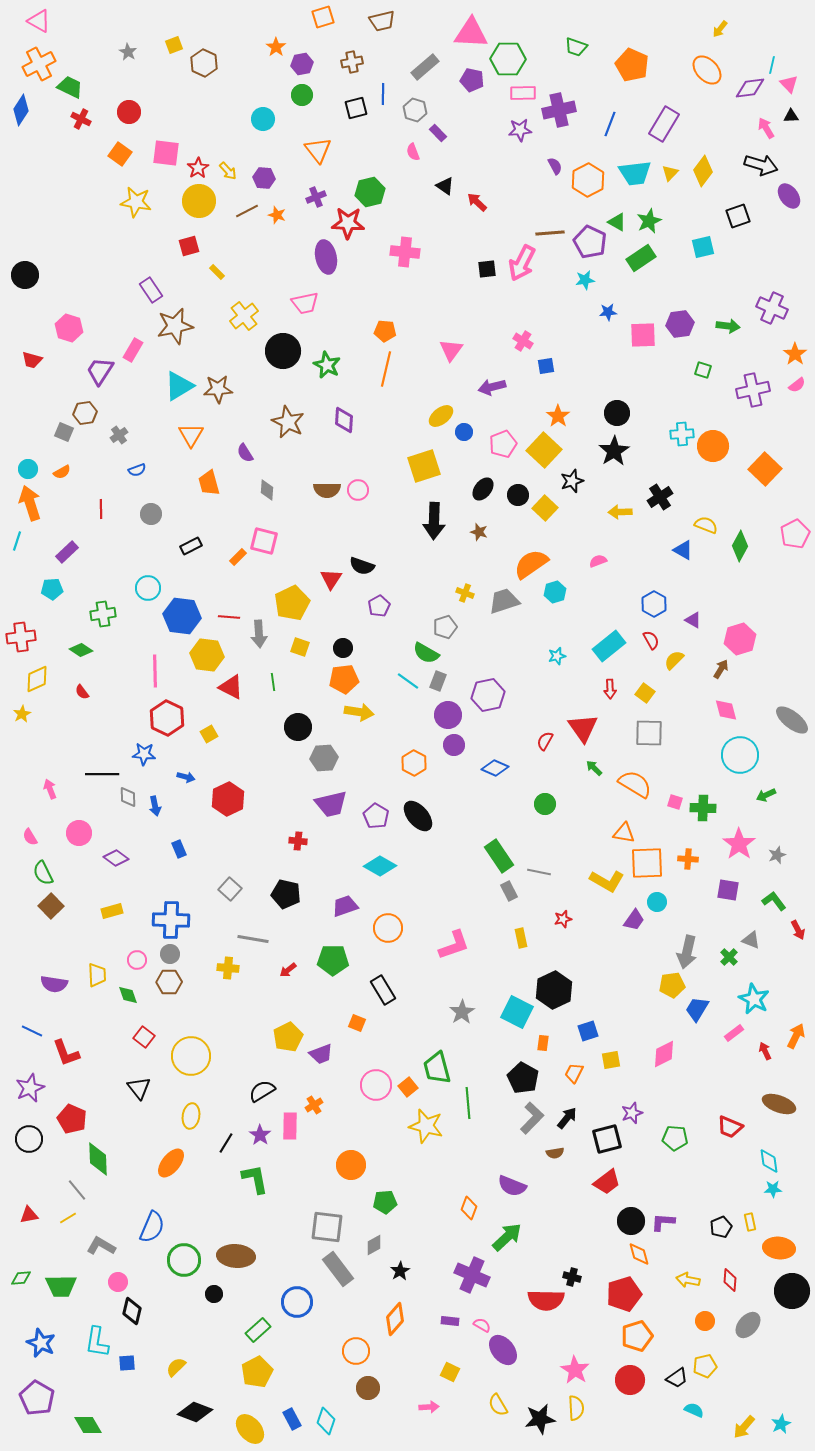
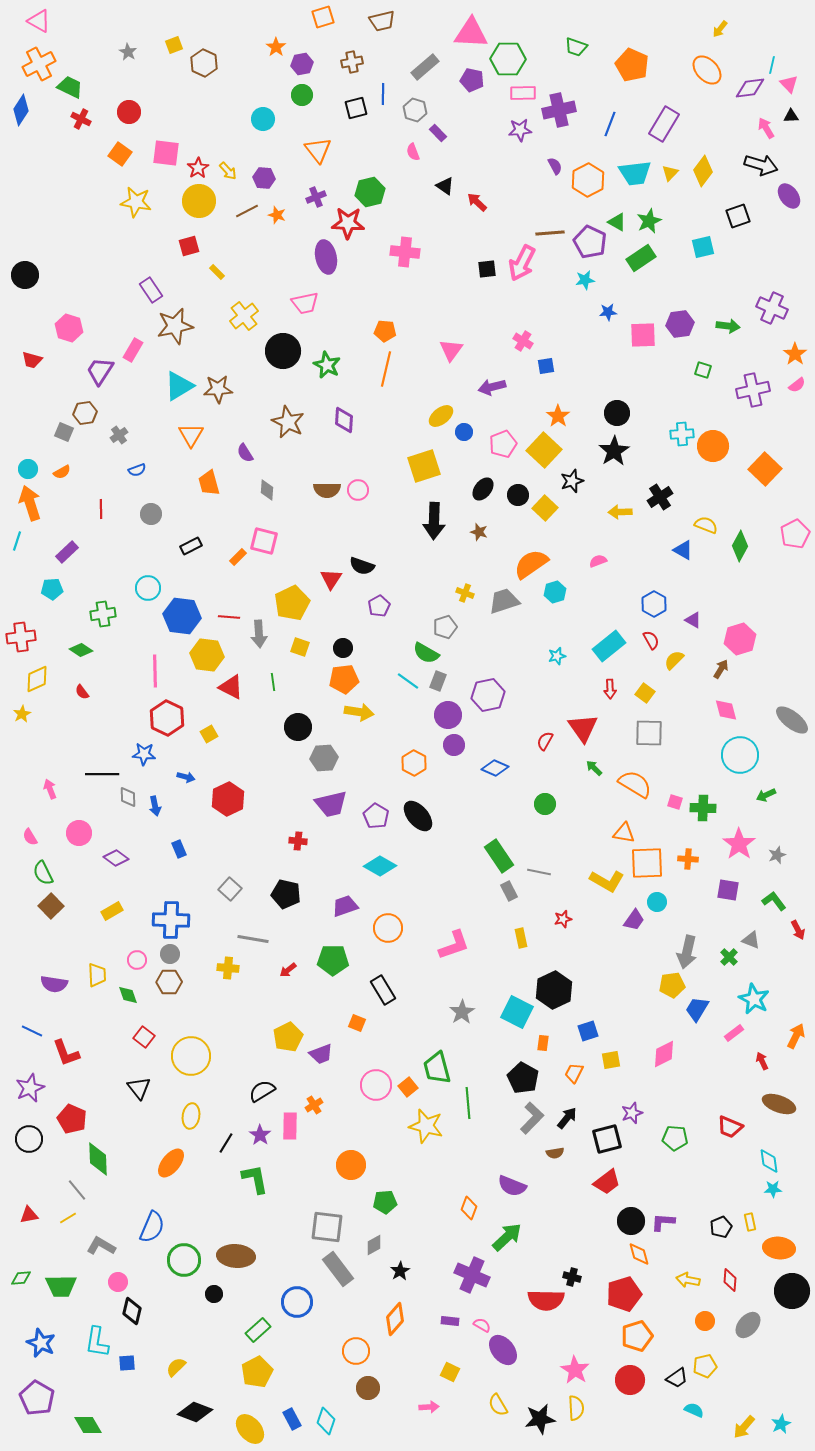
yellow rectangle at (112, 911): rotated 15 degrees counterclockwise
red arrow at (765, 1051): moved 3 px left, 10 px down
